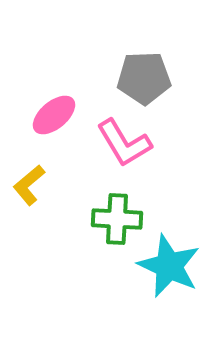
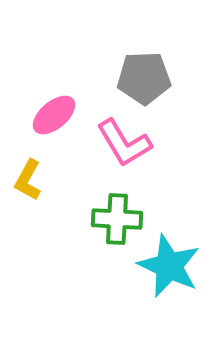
yellow L-shape: moved 1 px left, 5 px up; rotated 21 degrees counterclockwise
